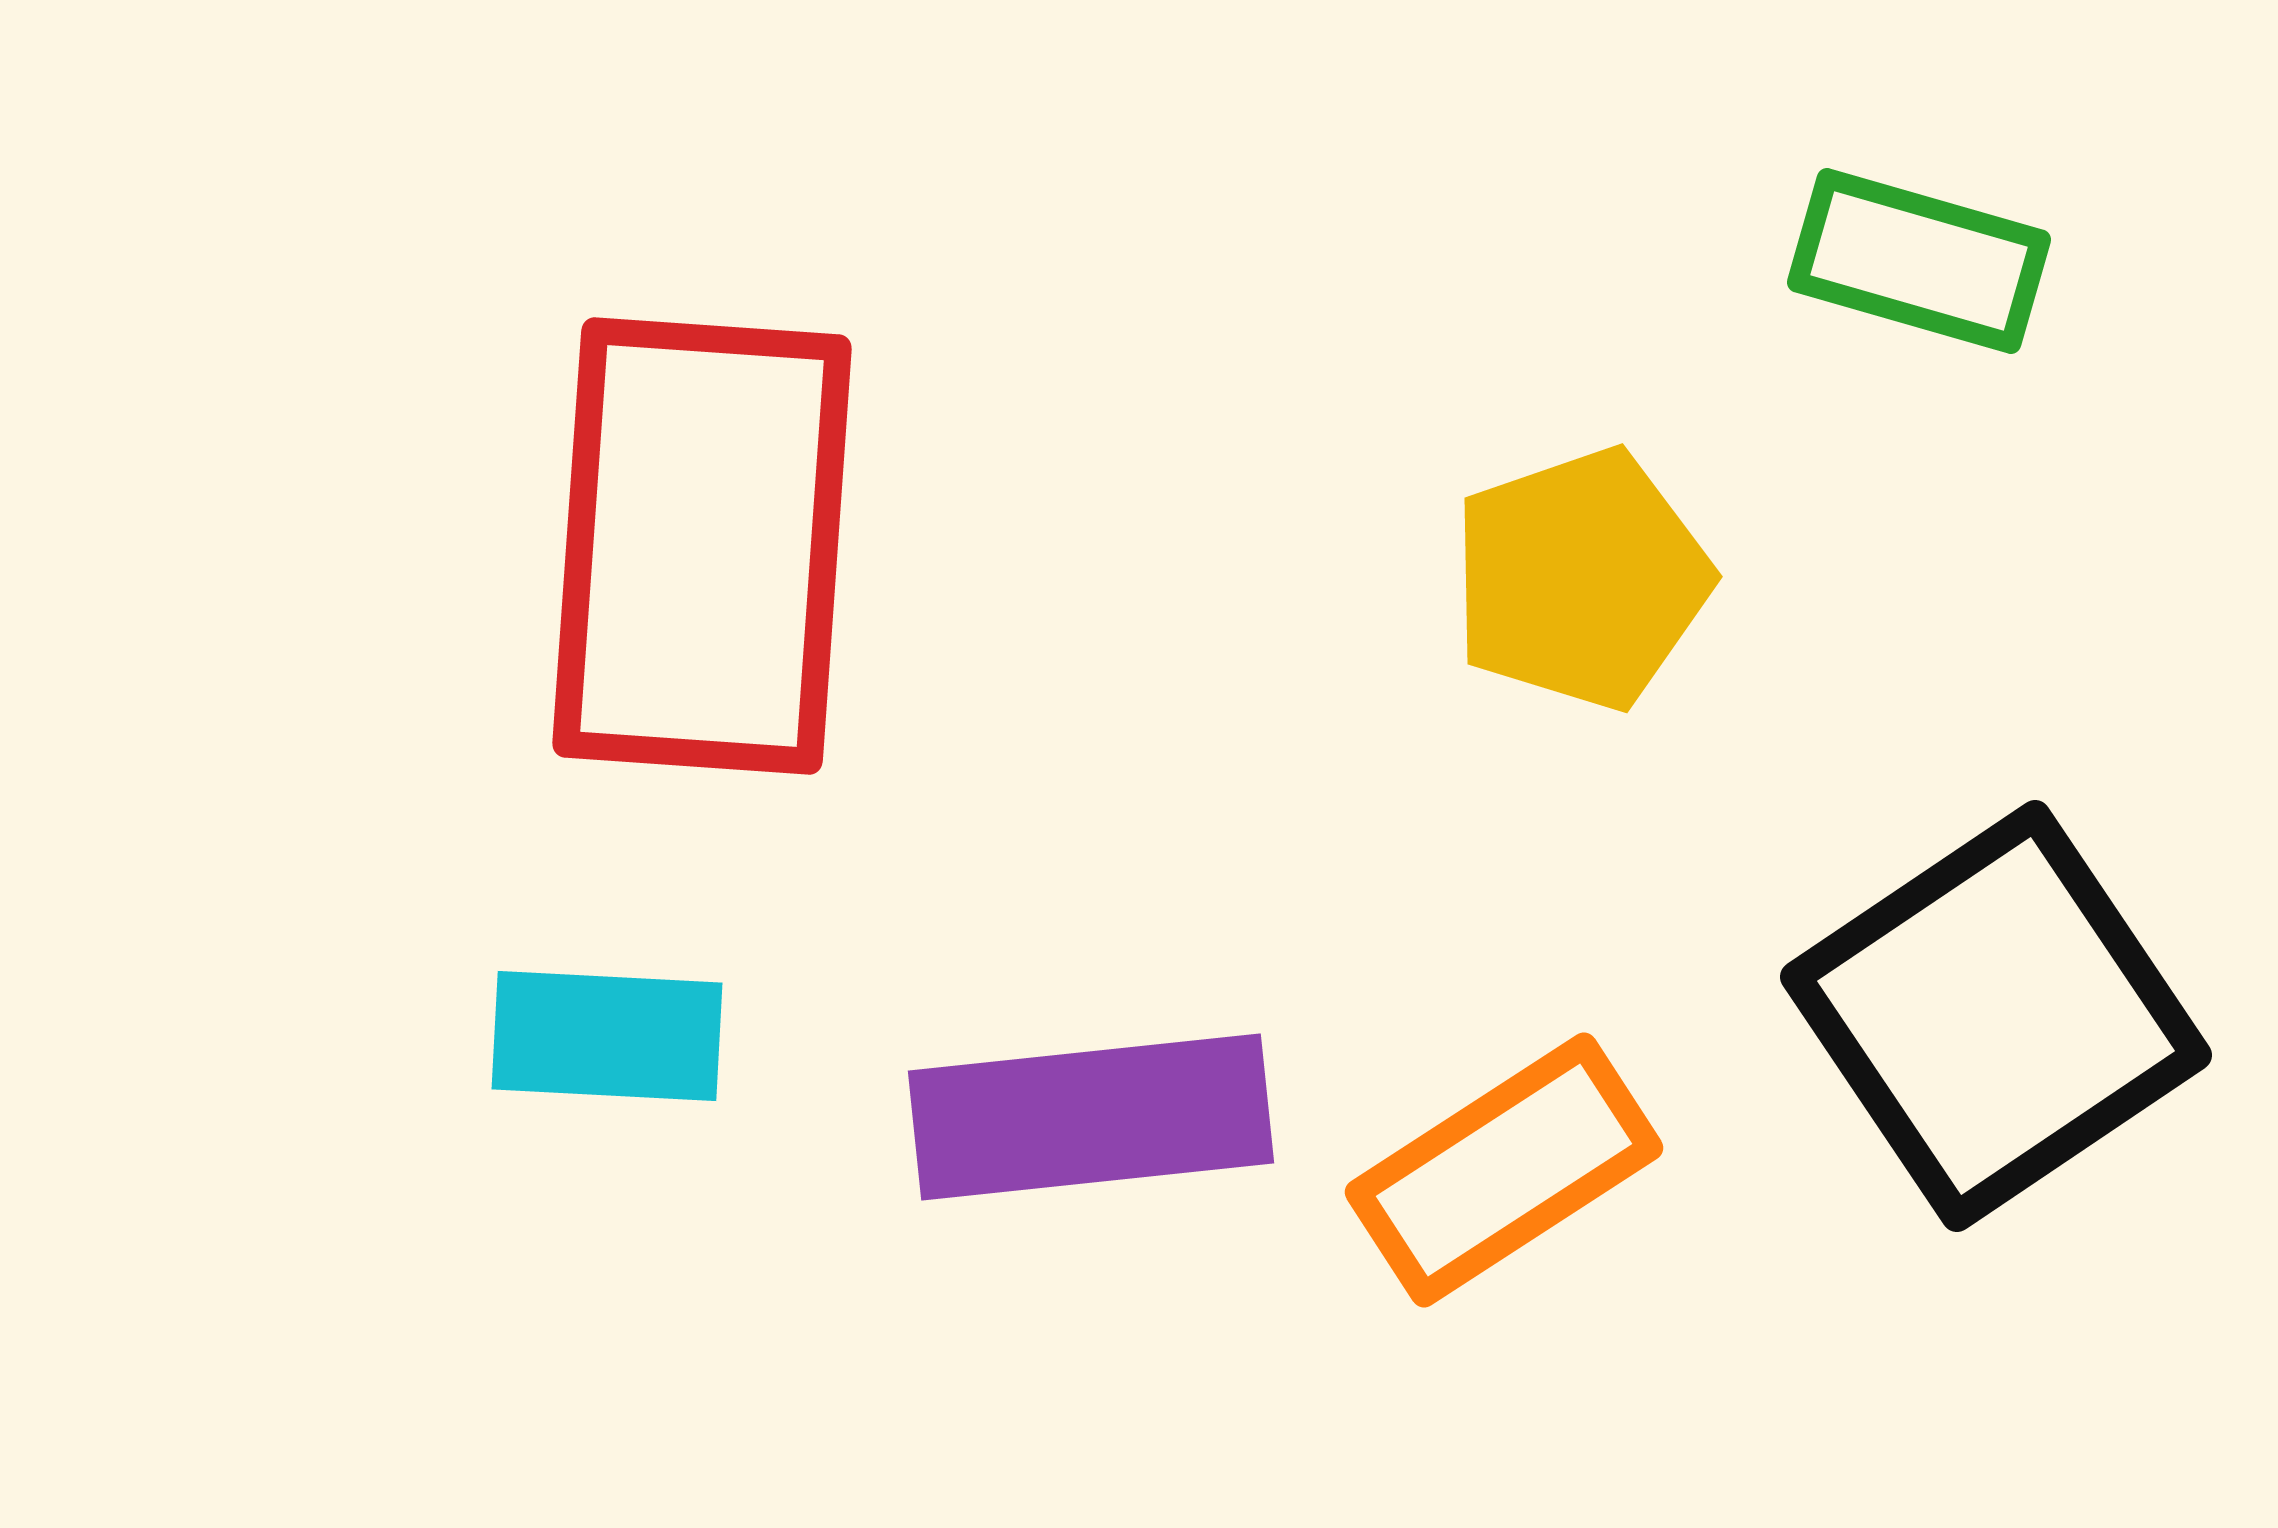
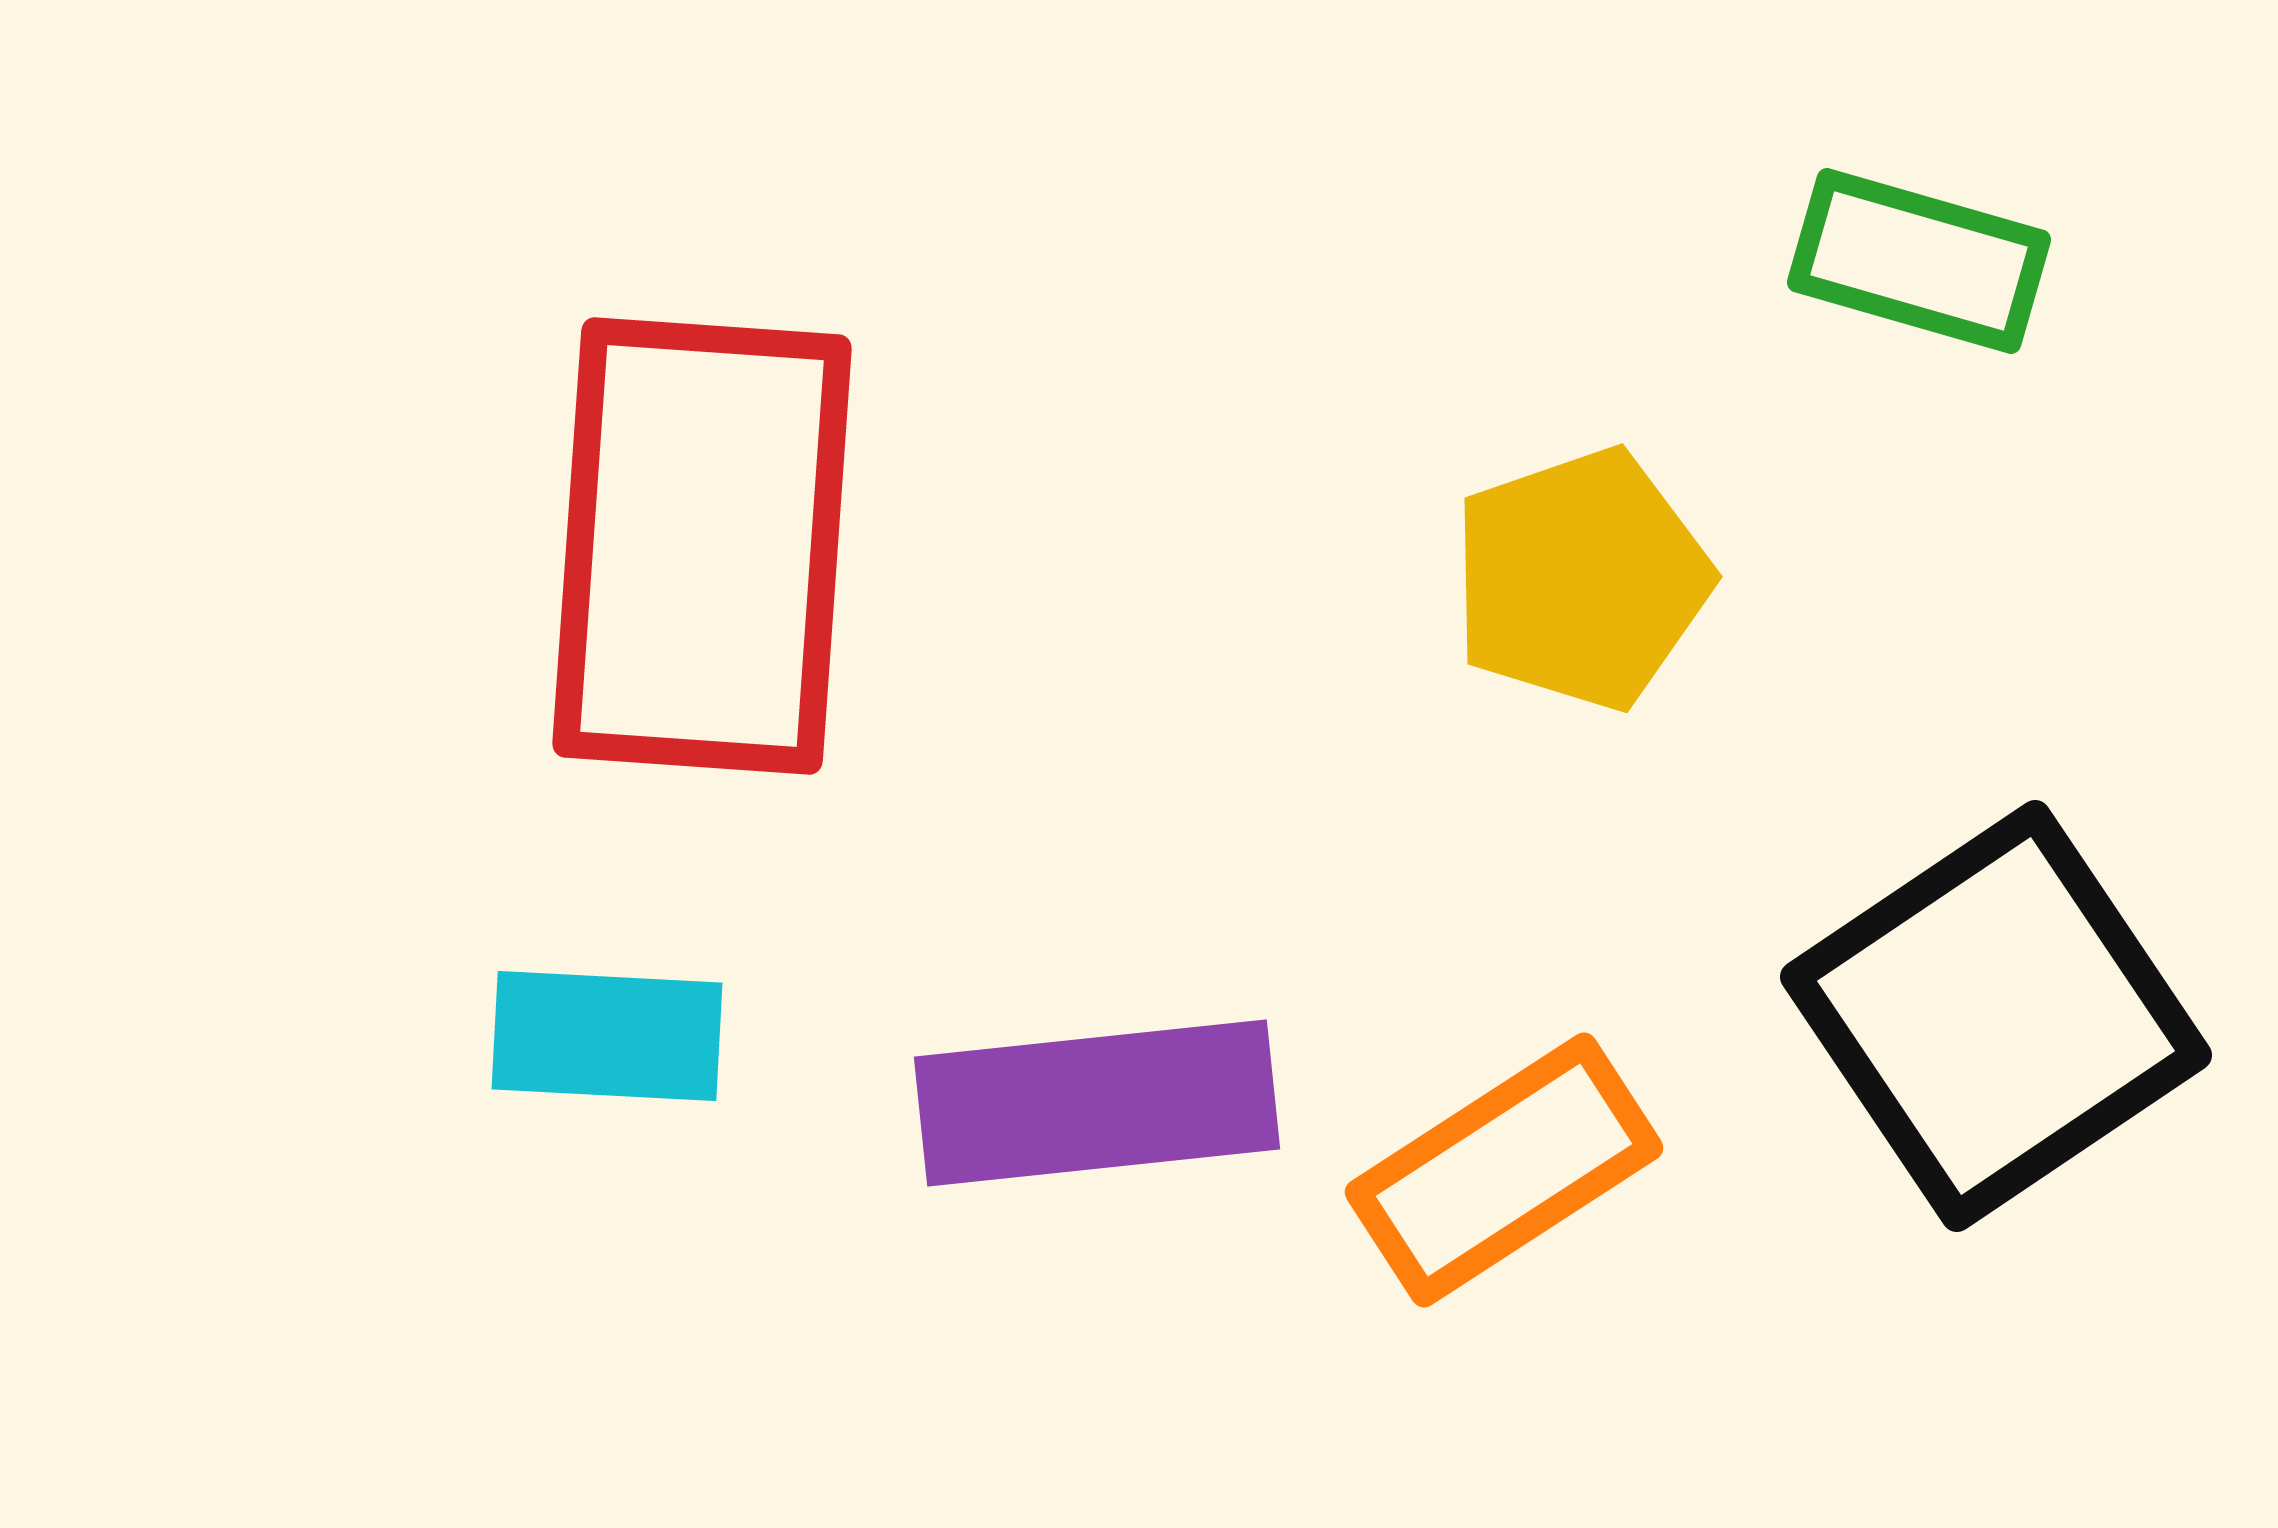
purple rectangle: moved 6 px right, 14 px up
